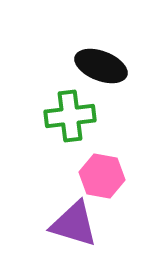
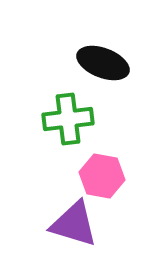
black ellipse: moved 2 px right, 3 px up
green cross: moved 2 px left, 3 px down
